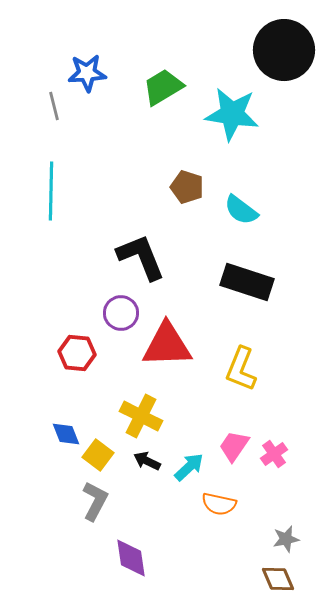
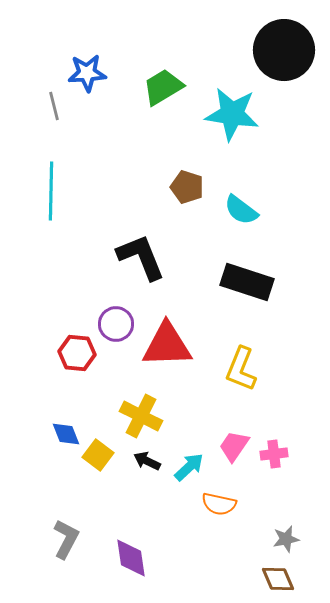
purple circle: moved 5 px left, 11 px down
pink cross: rotated 28 degrees clockwise
gray L-shape: moved 29 px left, 38 px down
